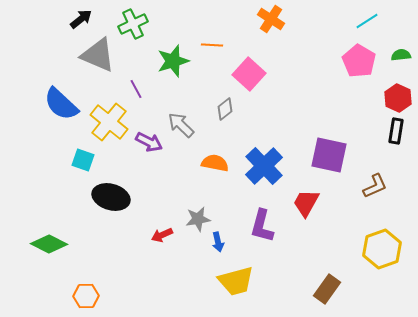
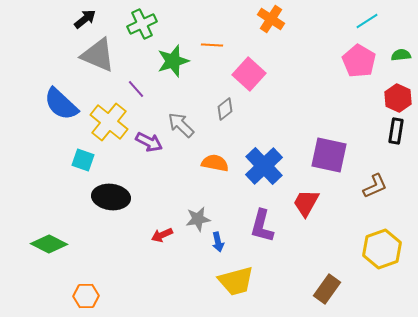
black arrow: moved 4 px right
green cross: moved 9 px right
purple line: rotated 12 degrees counterclockwise
black ellipse: rotated 9 degrees counterclockwise
